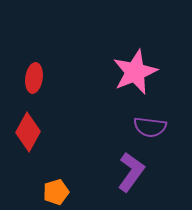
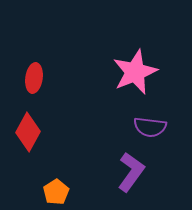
orange pentagon: rotated 15 degrees counterclockwise
